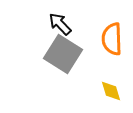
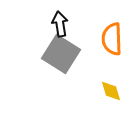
black arrow: rotated 35 degrees clockwise
gray square: moved 2 px left
